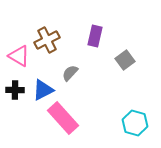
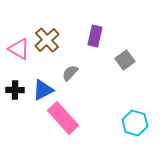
brown cross: rotated 15 degrees counterclockwise
pink triangle: moved 7 px up
